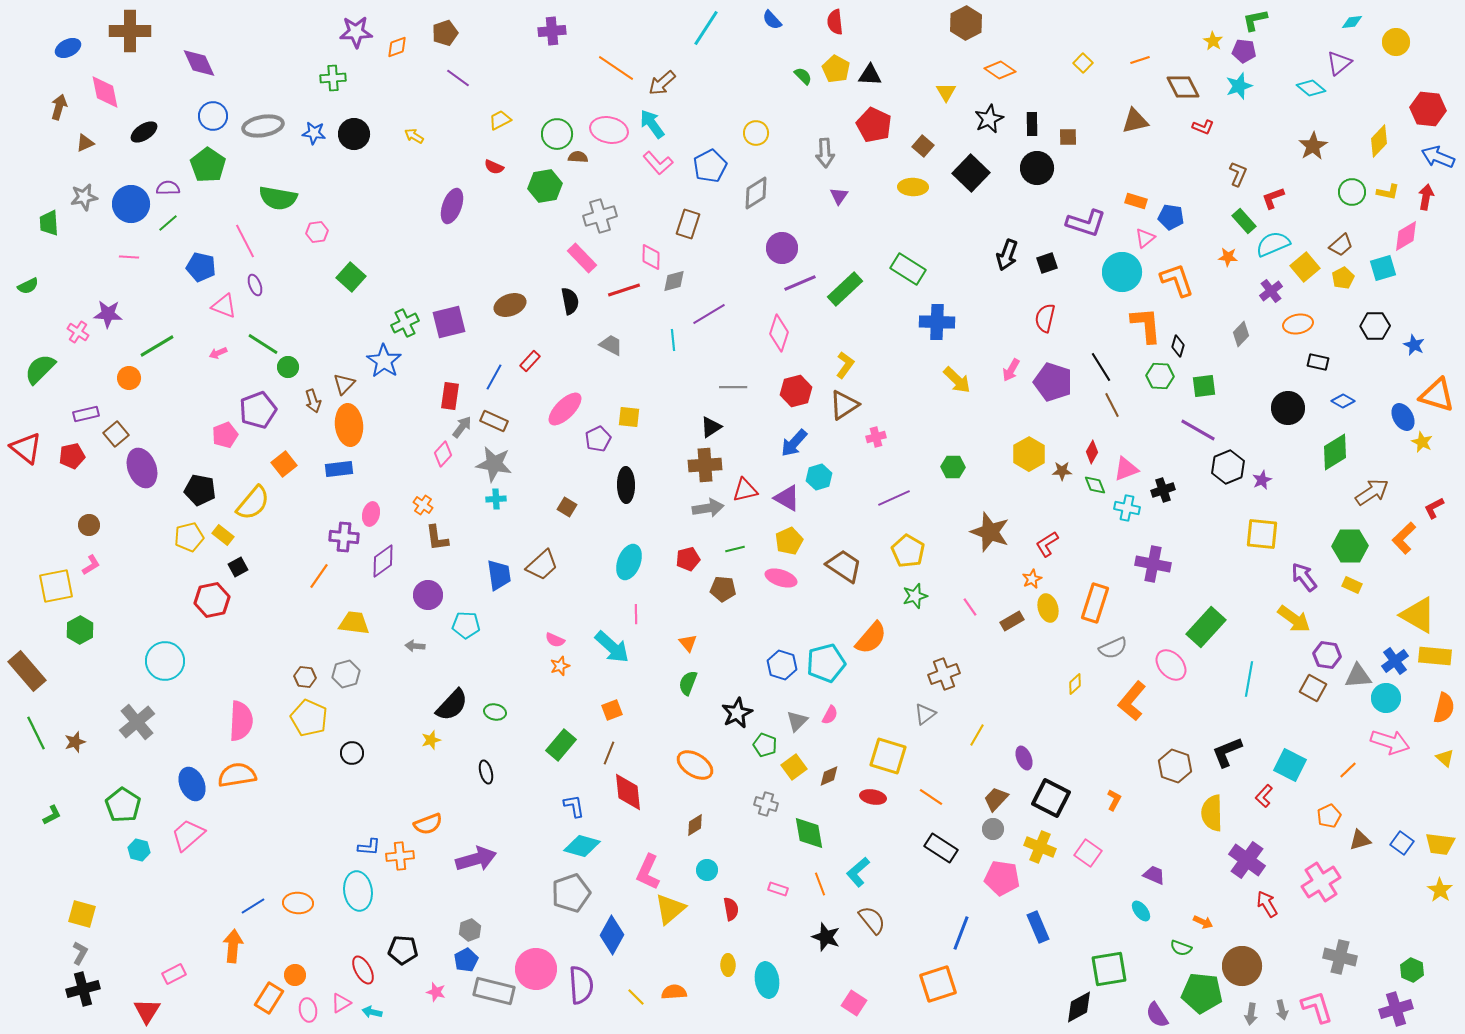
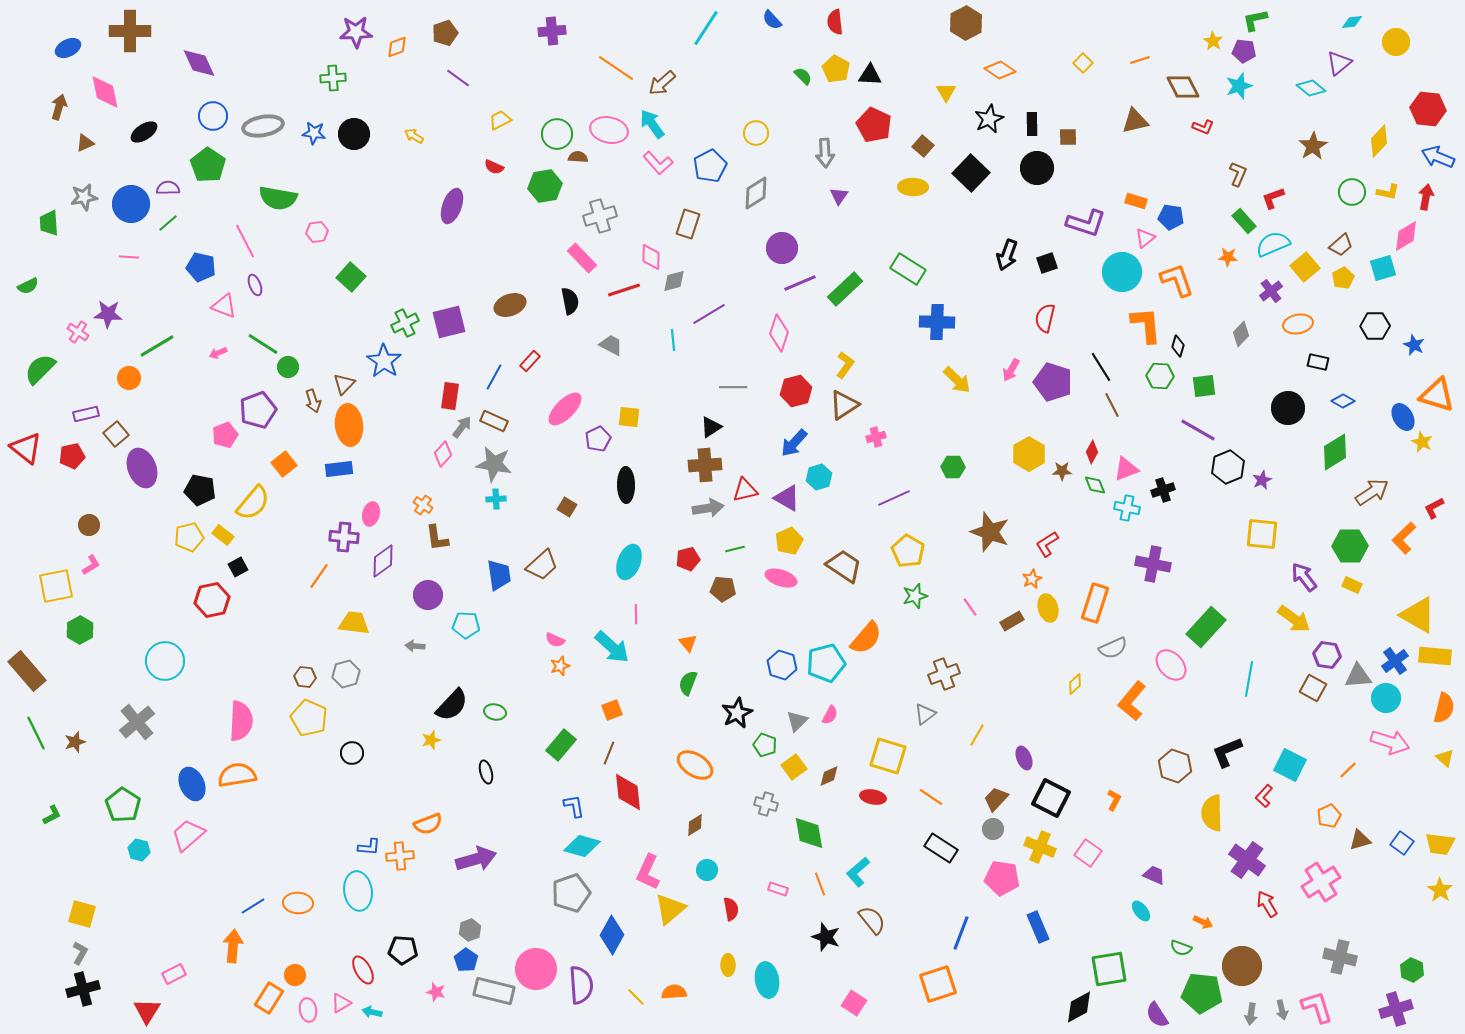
orange semicircle at (871, 638): moved 5 px left
blue pentagon at (466, 960): rotated 10 degrees counterclockwise
